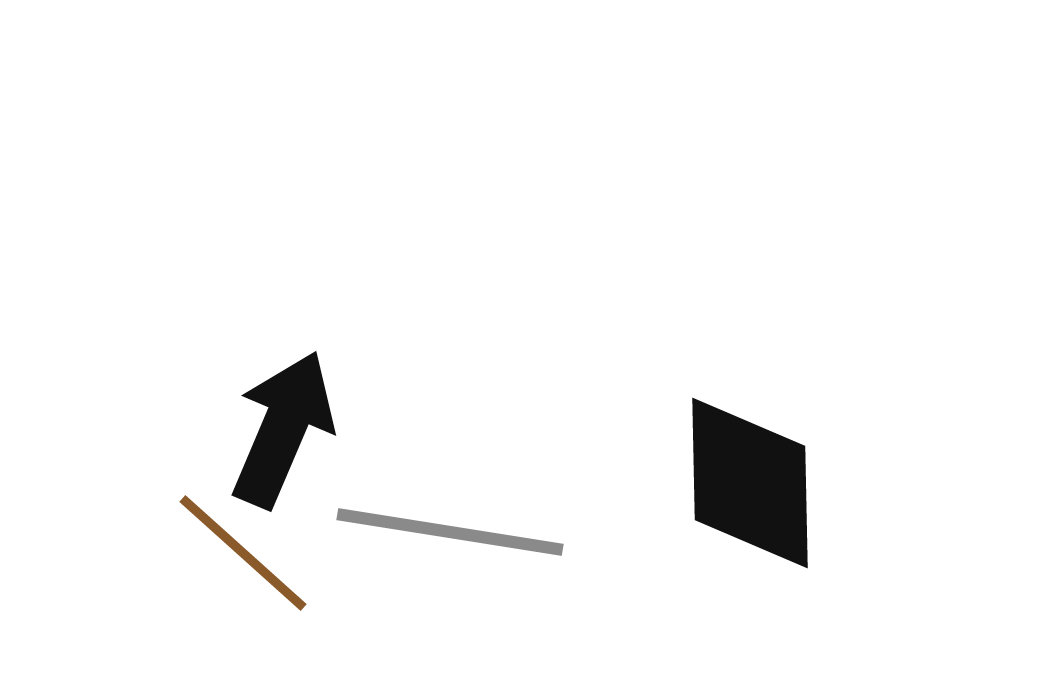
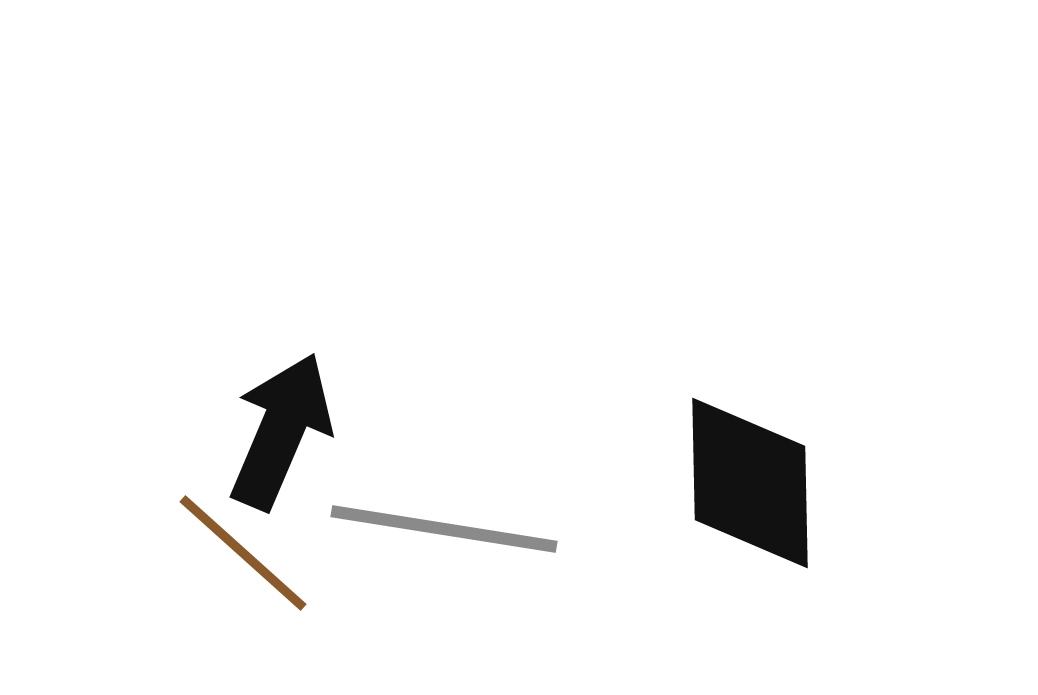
black arrow: moved 2 px left, 2 px down
gray line: moved 6 px left, 3 px up
